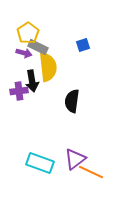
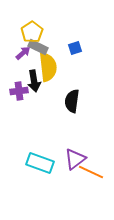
yellow pentagon: moved 4 px right, 1 px up
blue square: moved 8 px left, 3 px down
purple arrow: moved 1 px left; rotated 56 degrees counterclockwise
black arrow: moved 2 px right
